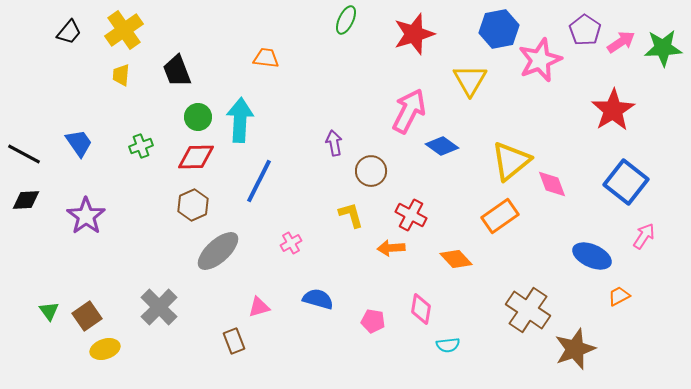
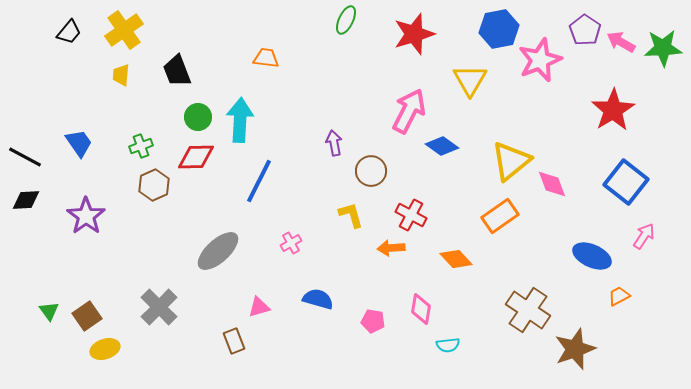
pink arrow at (621, 42): rotated 116 degrees counterclockwise
black line at (24, 154): moved 1 px right, 3 px down
brown hexagon at (193, 205): moved 39 px left, 20 px up
